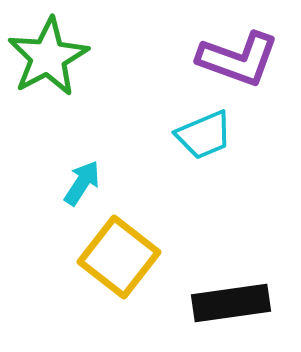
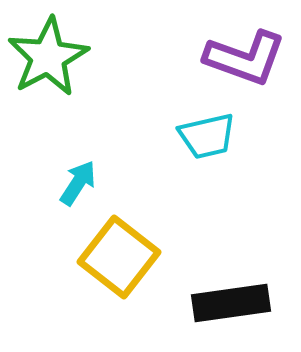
purple L-shape: moved 7 px right, 1 px up
cyan trapezoid: moved 3 px right, 1 px down; rotated 10 degrees clockwise
cyan arrow: moved 4 px left
